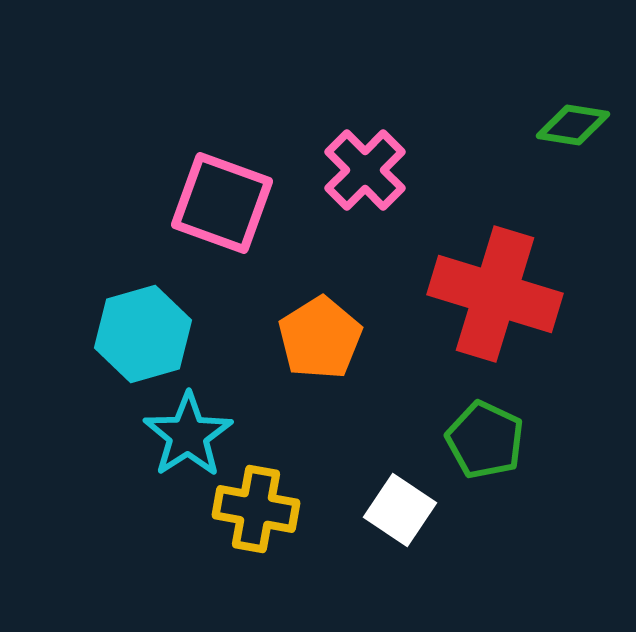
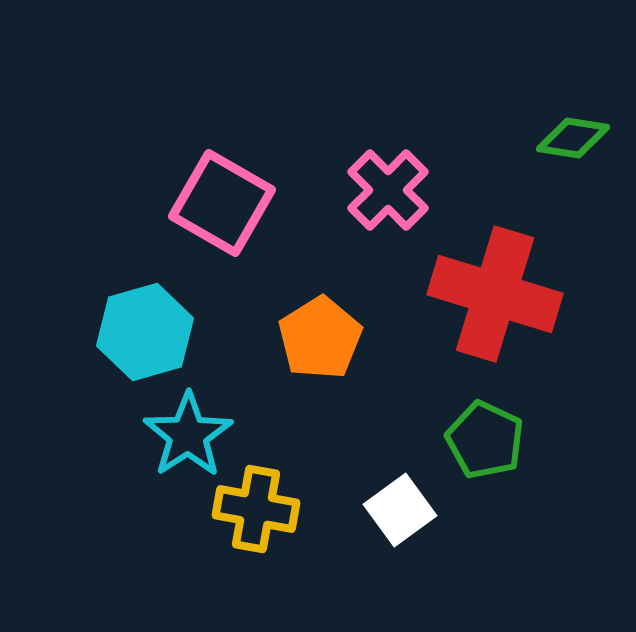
green diamond: moved 13 px down
pink cross: moved 23 px right, 20 px down
pink square: rotated 10 degrees clockwise
cyan hexagon: moved 2 px right, 2 px up
white square: rotated 20 degrees clockwise
